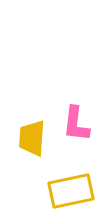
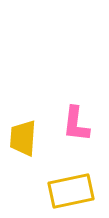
yellow trapezoid: moved 9 px left
